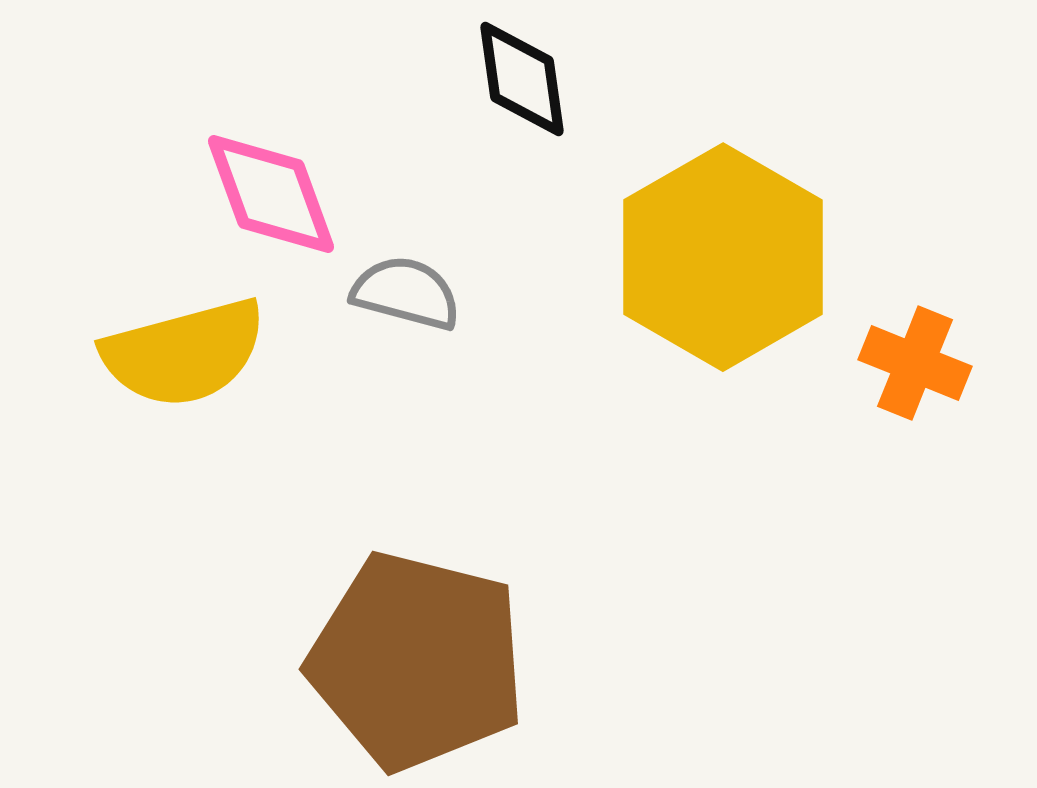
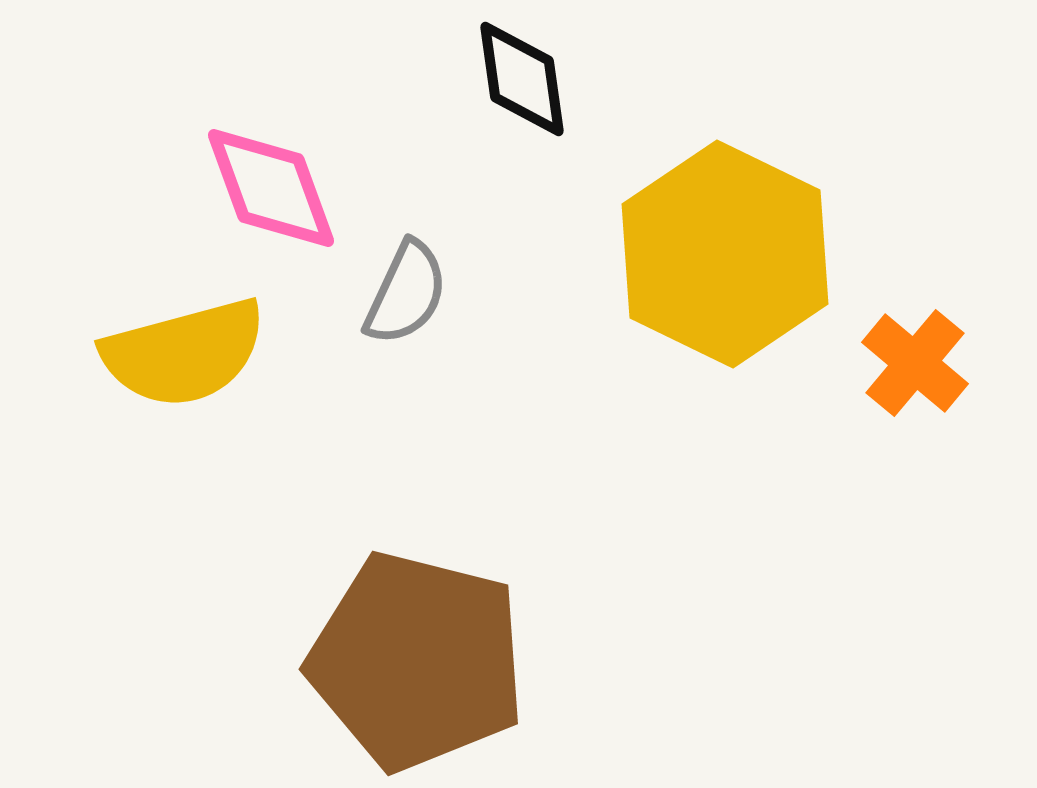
pink diamond: moved 6 px up
yellow hexagon: moved 2 px right, 3 px up; rotated 4 degrees counterclockwise
gray semicircle: rotated 100 degrees clockwise
orange cross: rotated 18 degrees clockwise
